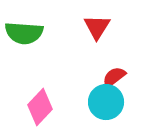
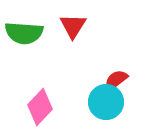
red triangle: moved 24 px left, 1 px up
red semicircle: moved 2 px right, 3 px down
